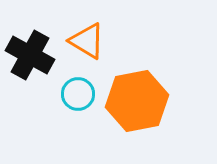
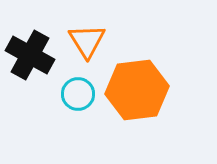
orange triangle: rotated 27 degrees clockwise
orange hexagon: moved 11 px up; rotated 4 degrees clockwise
